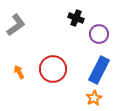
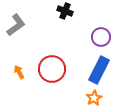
black cross: moved 11 px left, 7 px up
purple circle: moved 2 px right, 3 px down
red circle: moved 1 px left
